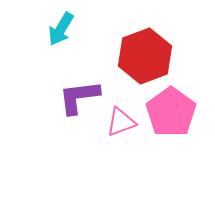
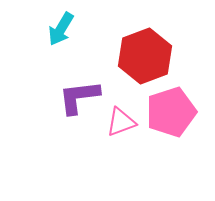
pink pentagon: rotated 18 degrees clockwise
